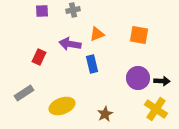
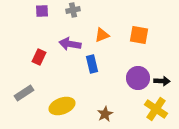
orange triangle: moved 5 px right, 1 px down
